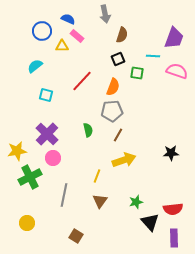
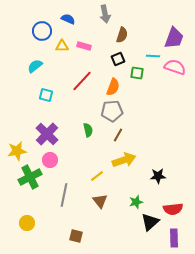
pink rectangle: moved 7 px right, 10 px down; rotated 24 degrees counterclockwise
pink semicircle: moved 2 px left, 4 px up
black star: moved 13 px left, 23 px down
pink circle: moved 3 px left, 2 px down
yellow line: rotated 32 degrees clockwise
brown triangle: rotated 14 degrees counterclockwise
black triangle: rotated 30 degrees clockwise
brown square: rotated 16 degrees counterclockwise
